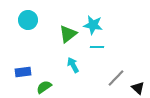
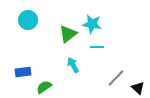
cyan star: moved 1 px left, 1 px up
